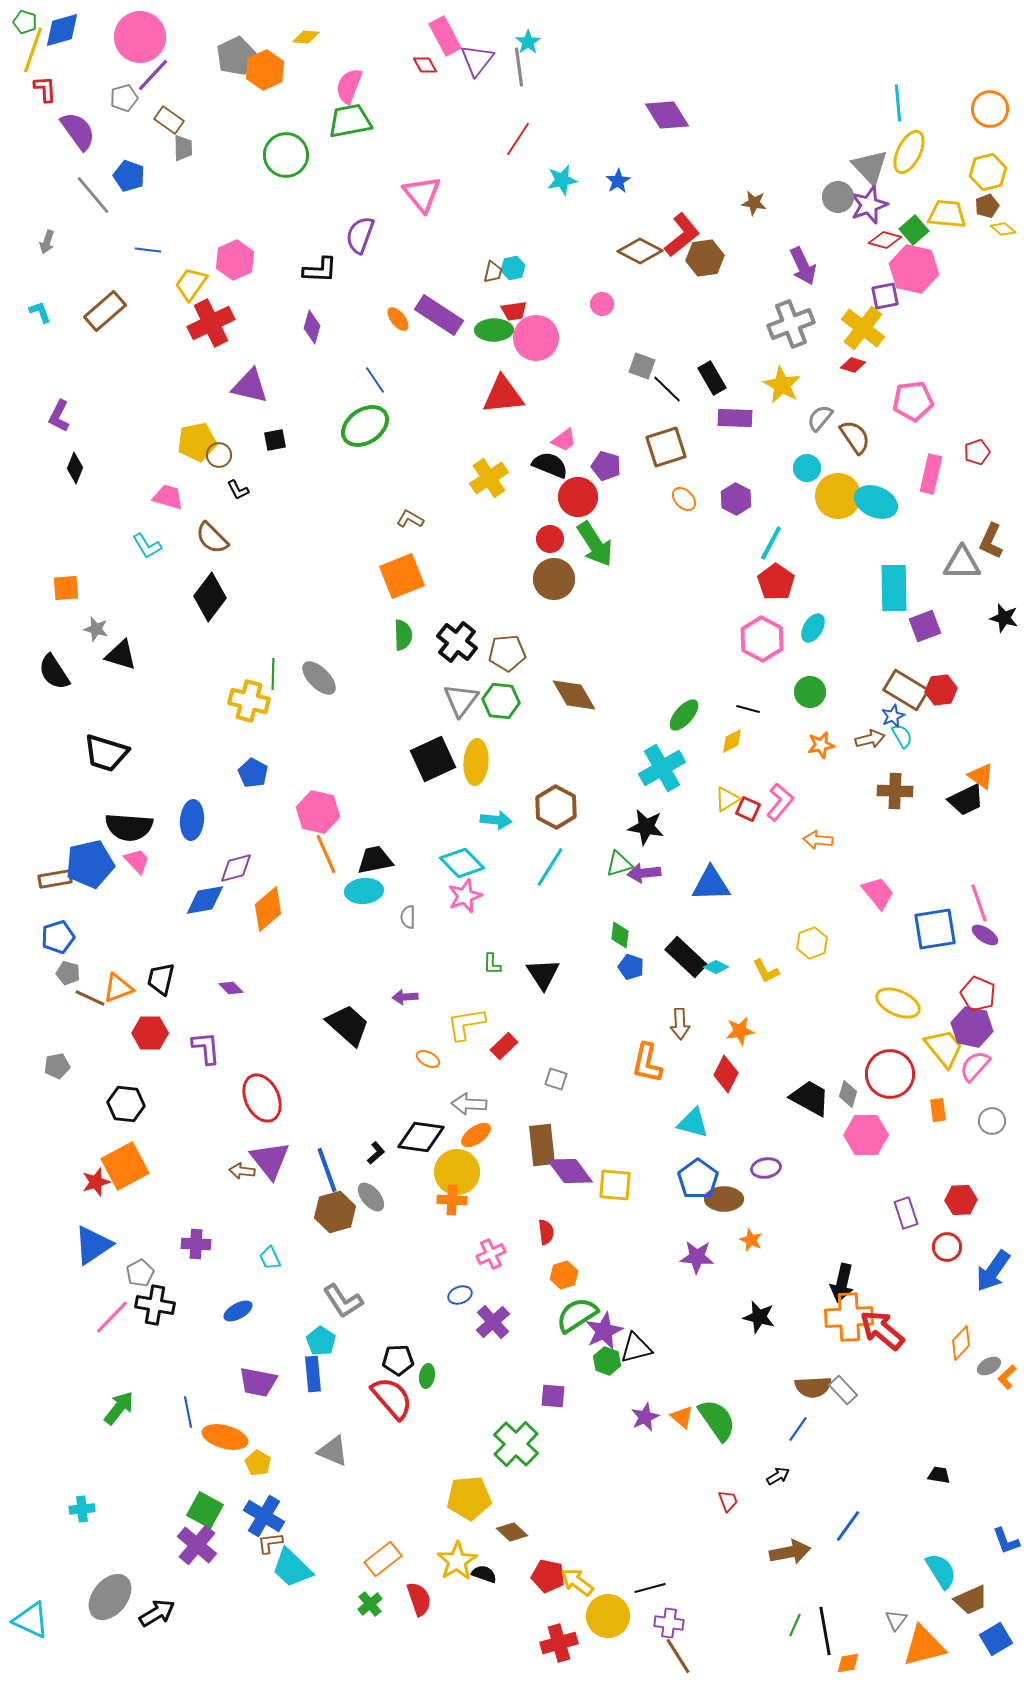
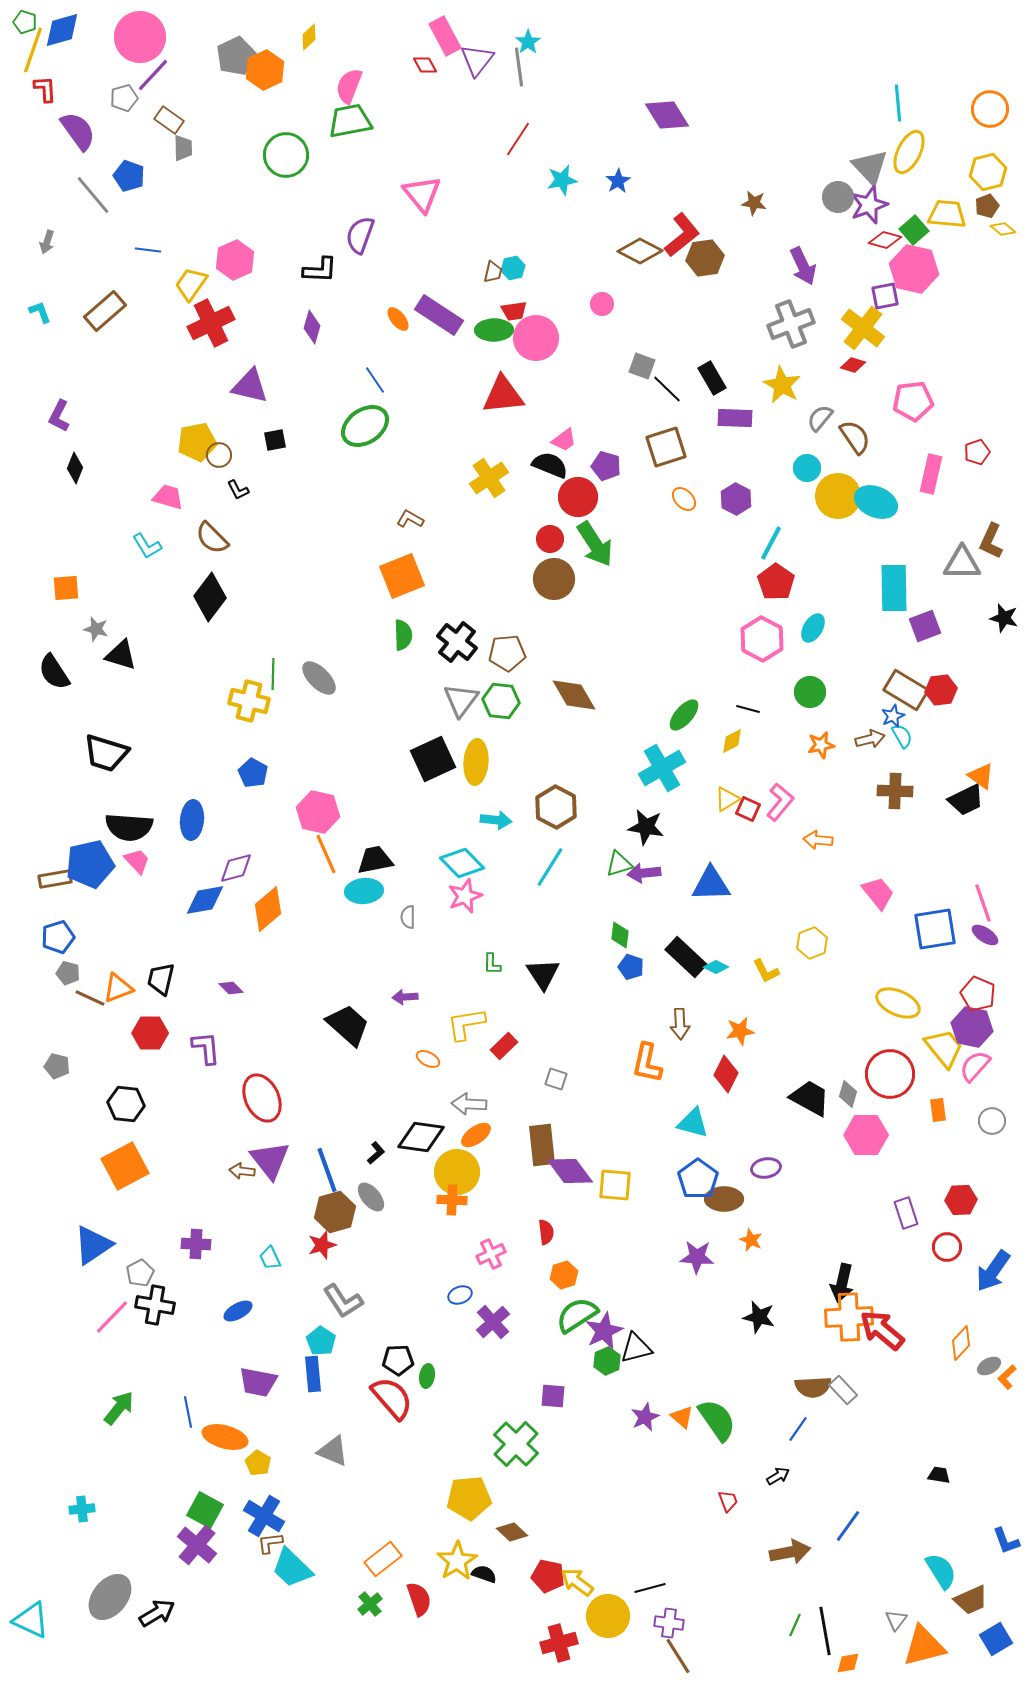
yellow diamond at (306, 37): moved 3 px right; rotated 48 degrees counterclockwise
pink line at (979, 903): moved 4 px right
gray pentagon at (57, 1066): rotated 25 degrees clockwise
red star at (96, 1182): moved 226 px right, 63 px down
green hexagon at (607, 1361): rotated 16 degrees clockwise
